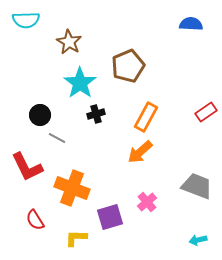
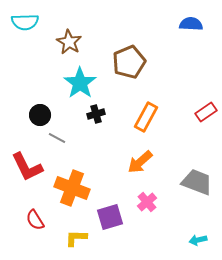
cyan semicircle: moved 1 px left, 2 px down
brown pentagon: moved 1 px right, 4 px up
orange arrow: moved 10 px down
gray trapezoid: moved 4 px up
